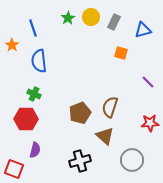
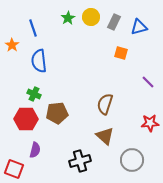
blue triangle: moved 4 px left, 3 px up
brown semicircle: moved 5 px left, 3 px up
brown pentagon: moved 23 px left; rotated 15 degrees clockwise
